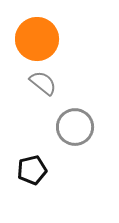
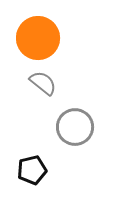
orange circle: moved 1 px right, 1 px up
